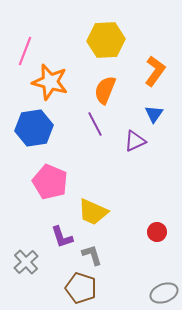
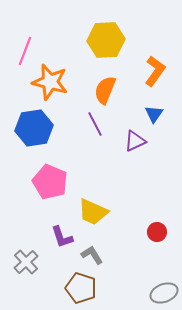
gray L-shape: rotated 15 degrees counterclockwise
